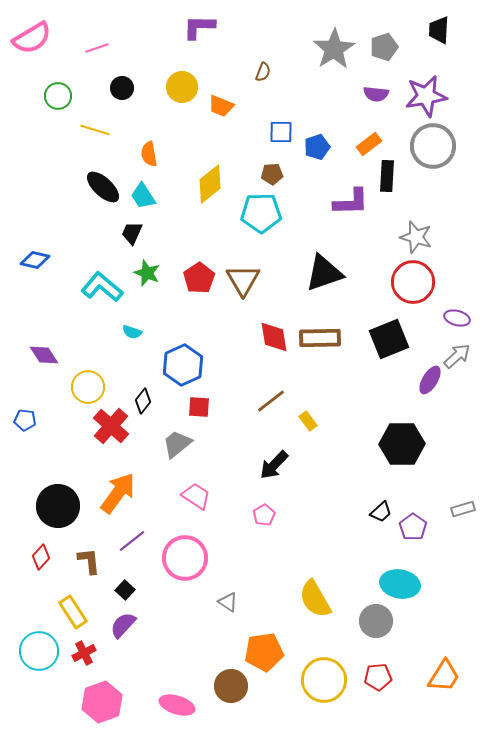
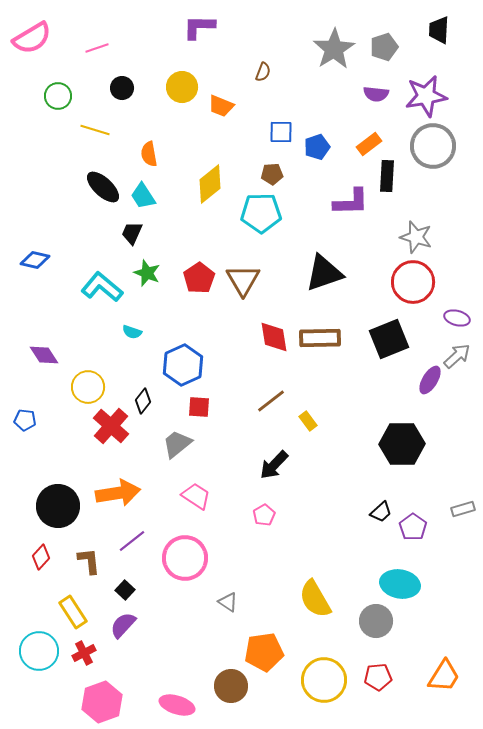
orange arrow at (118, 493): rotated 45 degrees clockwise
